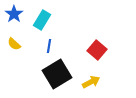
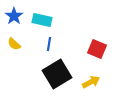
blue star: moved 2 px down
cyan rectangle: rotated 72 degrees clockwise
blue line: moved 2 px up
red square: moved 1 px up; rotated 18 degrees counterclockwise
